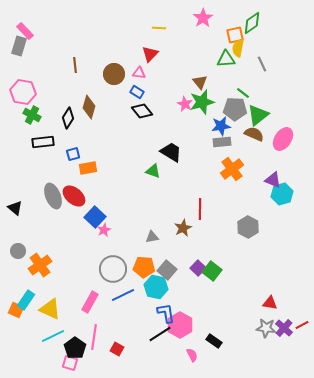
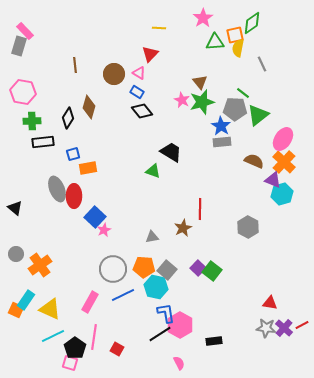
green triangle at (226, 59): moved 11 px left, 17 px up
pink triangle at (139, 73): rotated 24 degrees clockwise
pink star at (185, 104): moved 3 px left, 4 px up
green cross at (32, 115): moved 6 px down; rotated 30 degrees counterclockwise
blue star at (221, 126): rotated 30 degrees counterclockwise
brown semicircle at (254, 134): moved 27 px down
orange cross at (232, 169): moved 52 px right, 7 px up; rotated 10 degrees counterclockwise
gray ellipse at (53, 196): moved 4 px right, 7 px up
red ellipse at (74, 196): rotated 50 degrees clockwise
gray circle at (18, 251): moved 2 px left, 3 px down
black rectangle at (214, 341): rotated 42 degrees counterclockwise
pink semicircle at (192, 355): moved 13 px left, 8 px down
